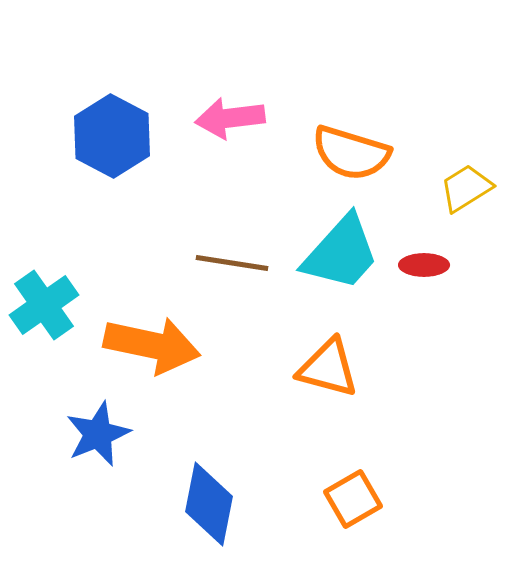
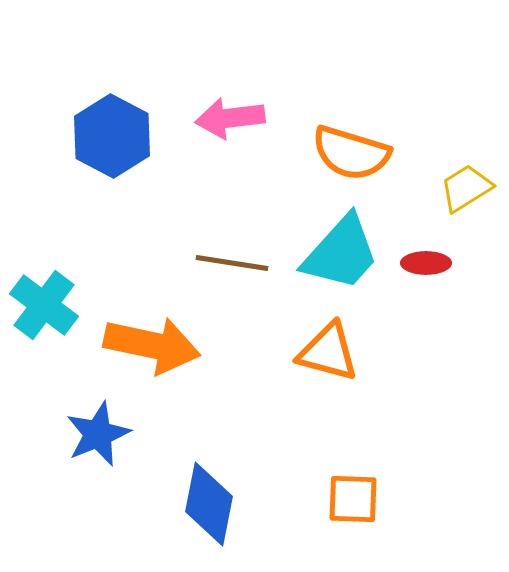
red ellipse: moved 2 px right, 2 px up
cyan cross: rotated 18 degrees counterclockwise
orange triangle: moved 16 px up
orange square: rotated 32 degrees clockwise
